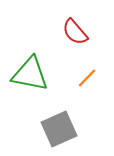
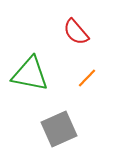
red semicircle: moved 1 px right
